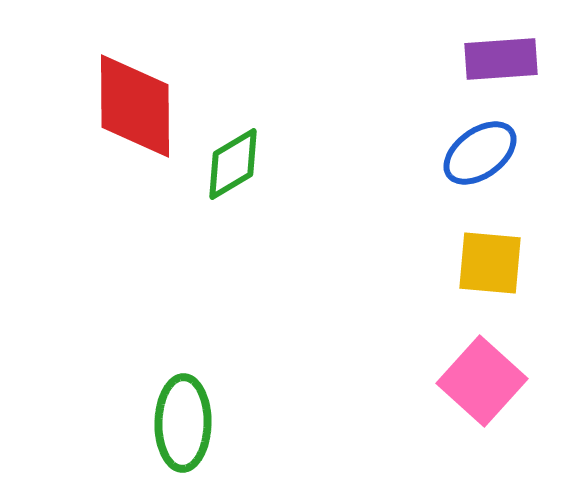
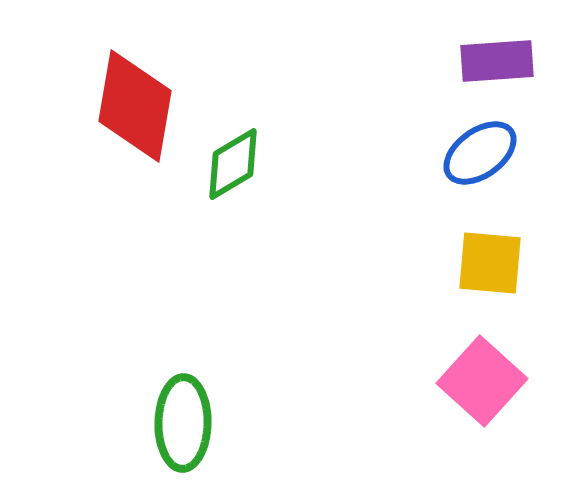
purple rectangle: moved 4 px left, 2 px down
red diamond: rotated 10 degrees clockwise
